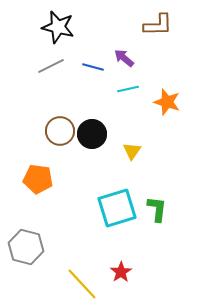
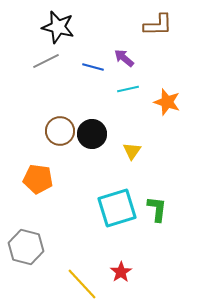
gray line: moved 5 px left, 5 px up
